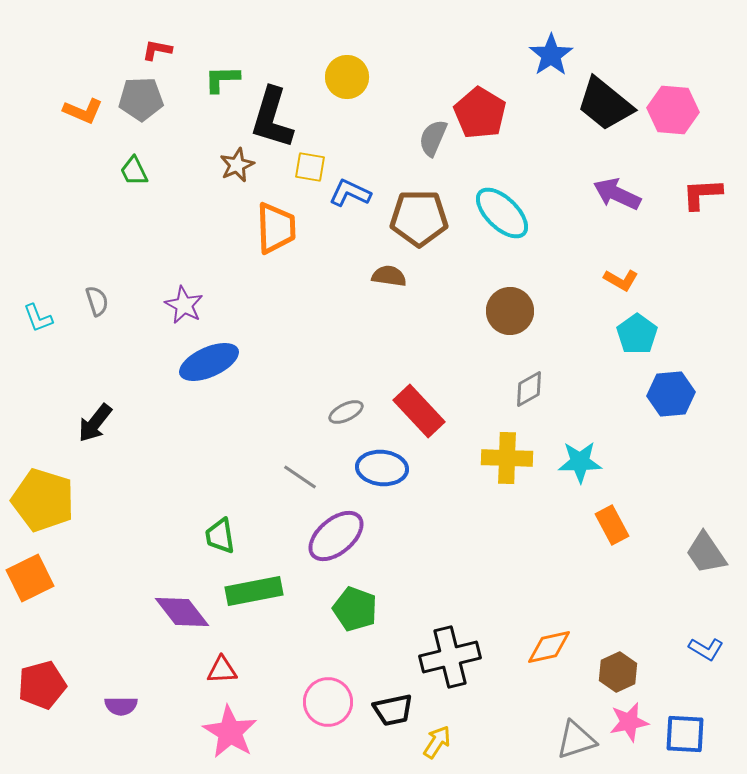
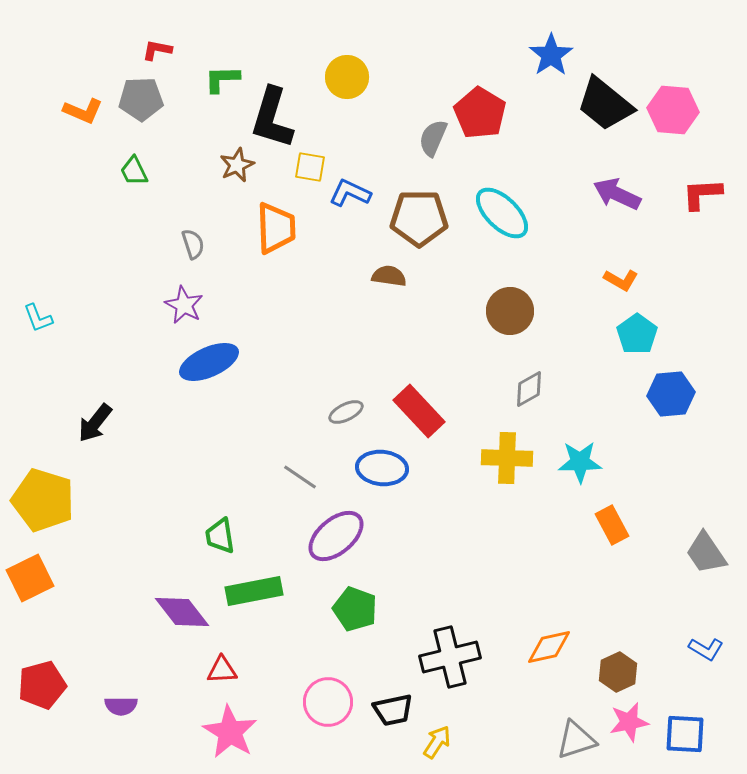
gray semicircle at (97, 301): moved 96 px right, 57 px up
